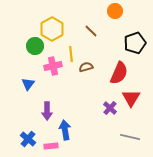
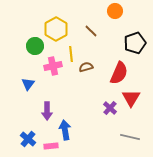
yellow hexagon: moved 4 px right
